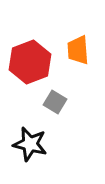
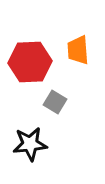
red hexagon: rotated 18 degrees clockwise
black star: rotated 20 degrees counterclockwise
